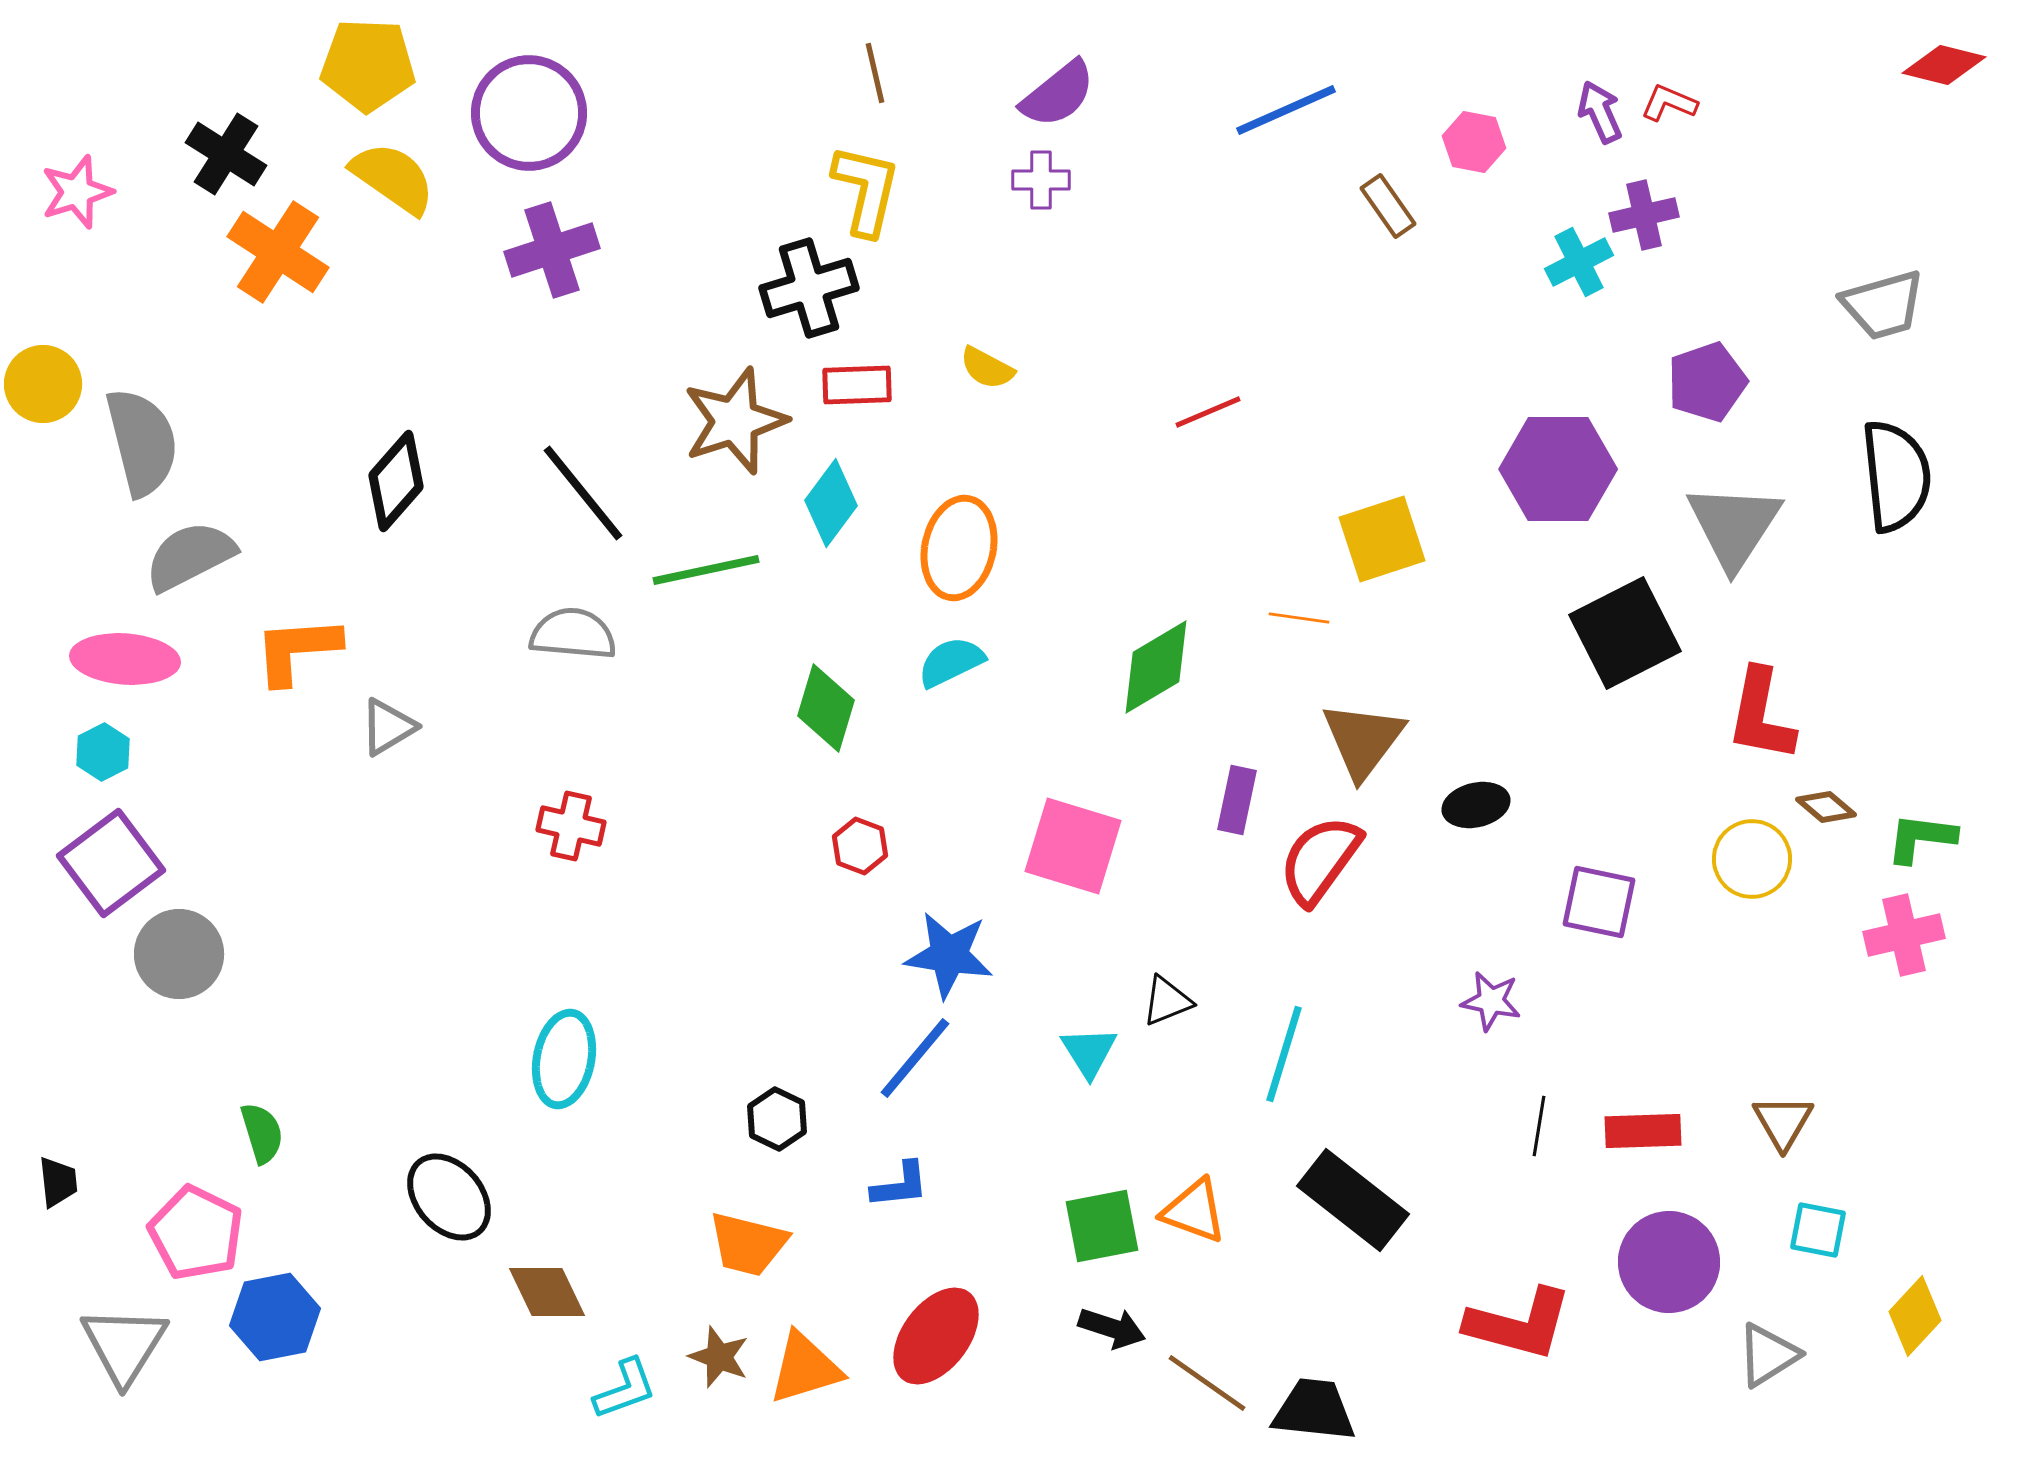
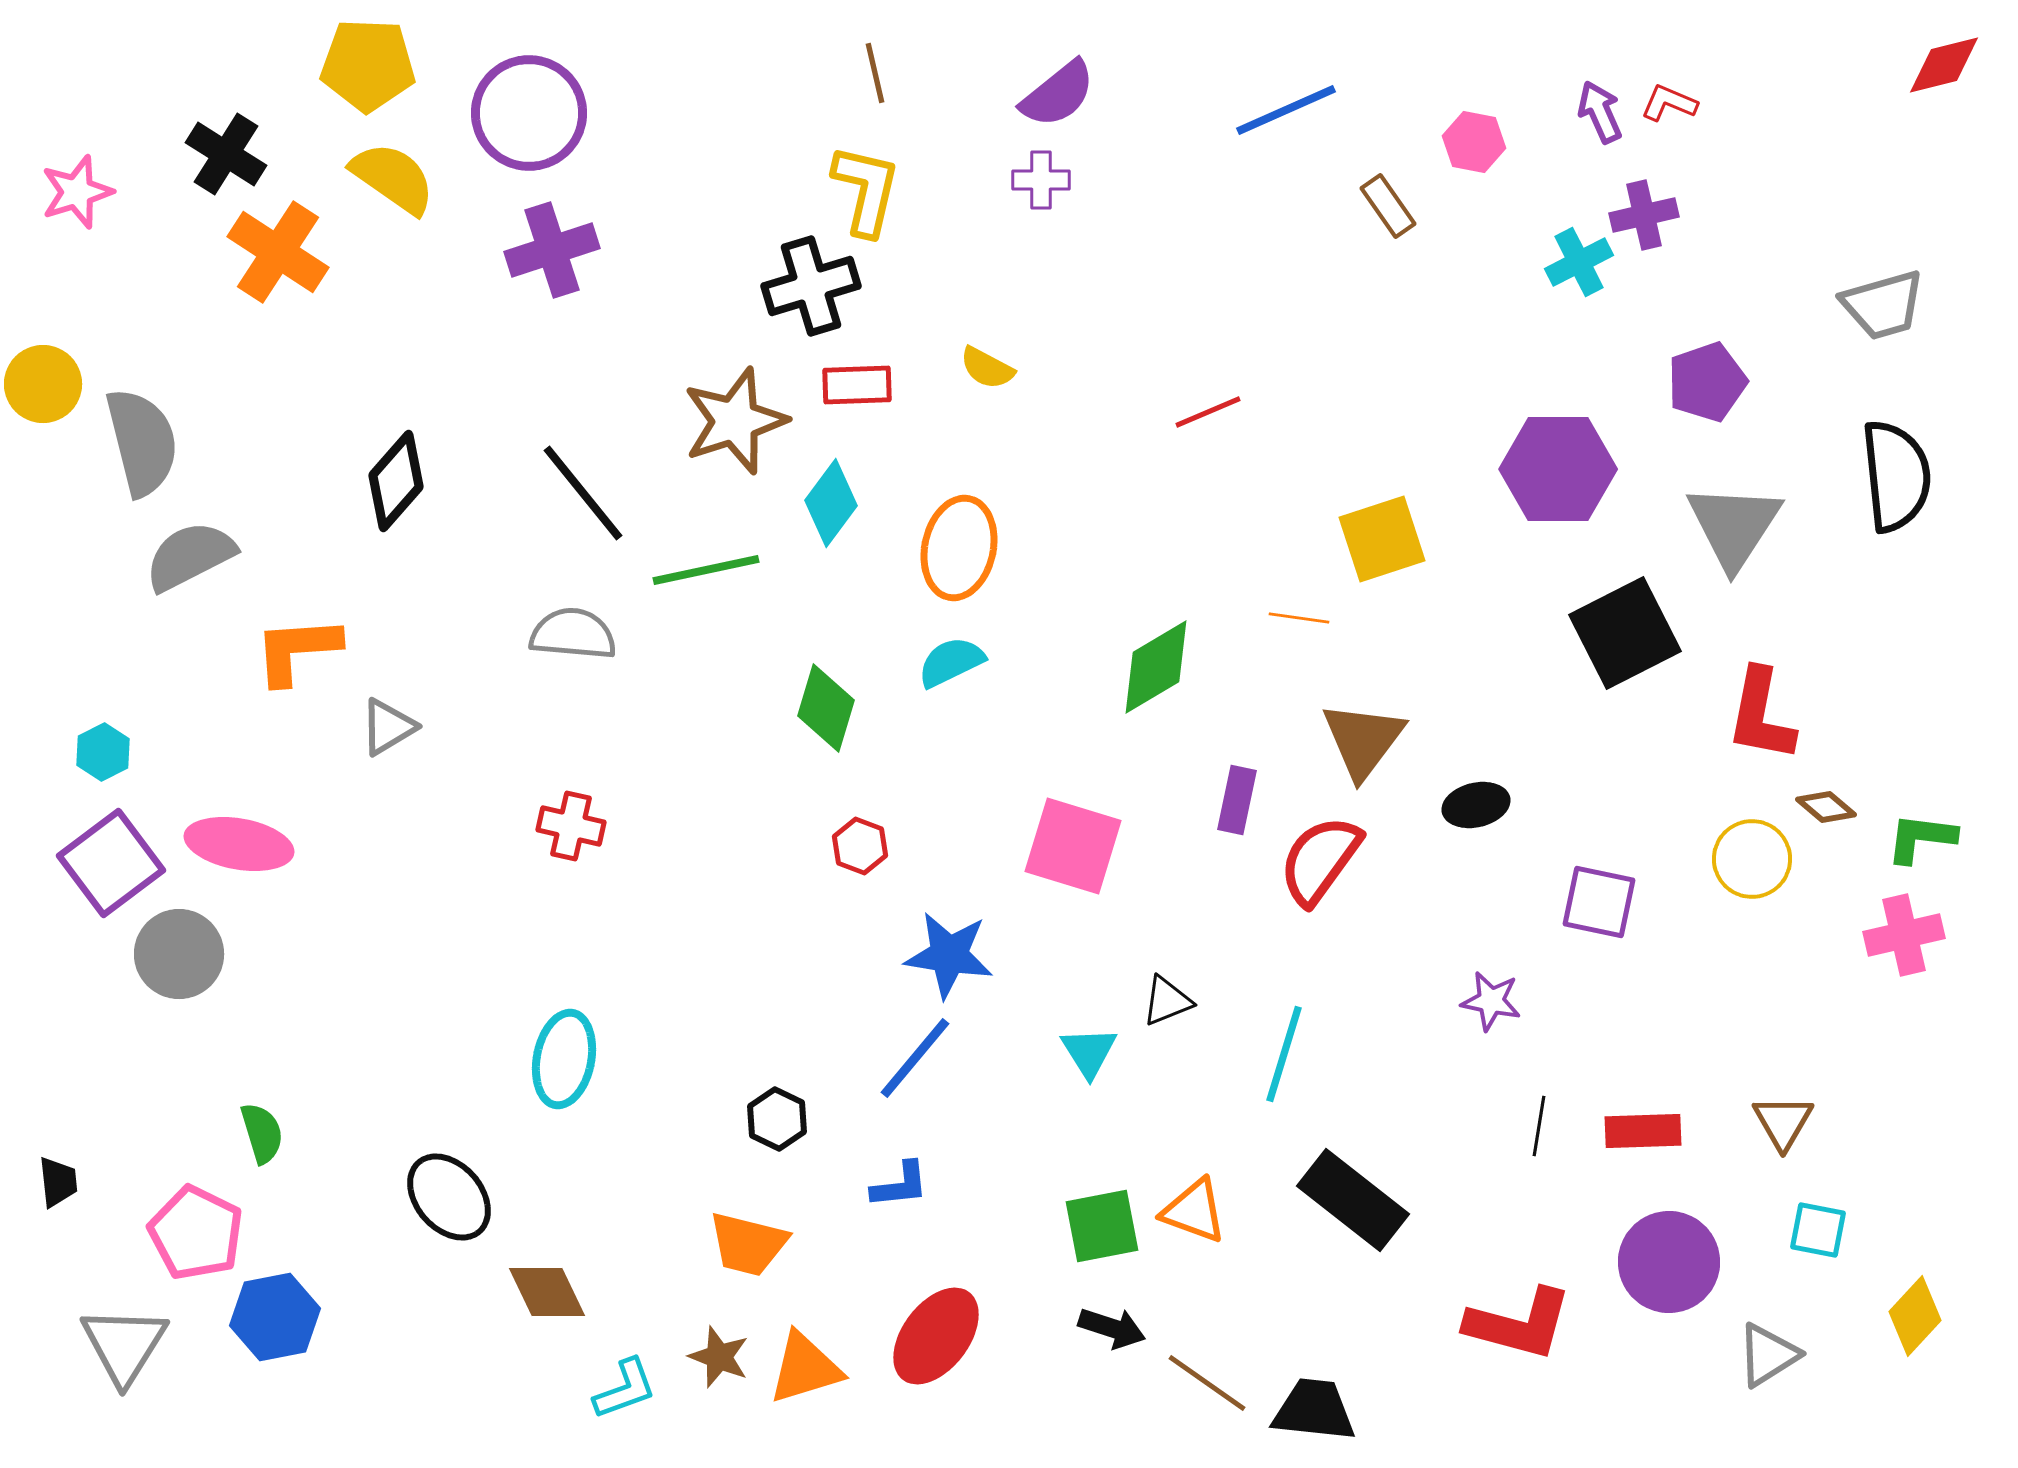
red diamond at (1944, 65): rotated 28 degrees counterclockwise
black cross at (809, 288): moved 2 px right, 2 px up
pink ellipse at (125, 659): moved 114 px right, 185 px down; rotated 6 degrees clockwise
